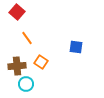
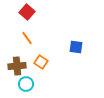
red square: moved 10 px right
